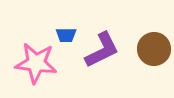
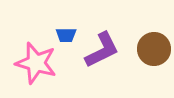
pink star: rotated 9 degrees clockwise
